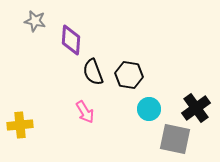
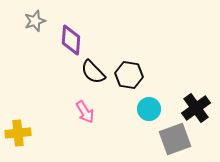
gray star: rotated 30 degrees counterclockwise
black semicircle: rotated 24 degrees counterclockwise
yellow cross: moved 2 px left, 8 px down
gray square: rotated 32 degrees counterclockwise
